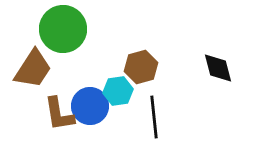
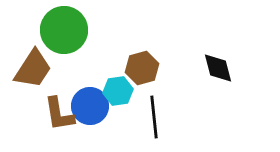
green circle: moved 1 px right, 1 px down
brown hexagon: moved 1 px right, 1 px down
